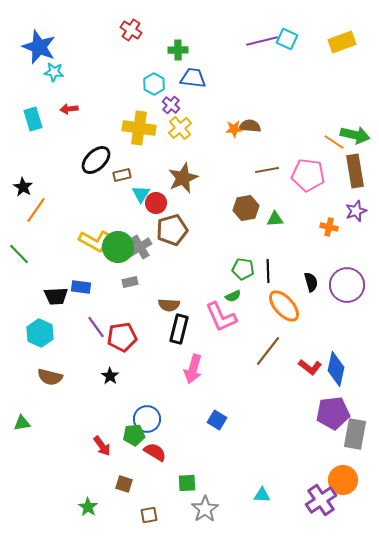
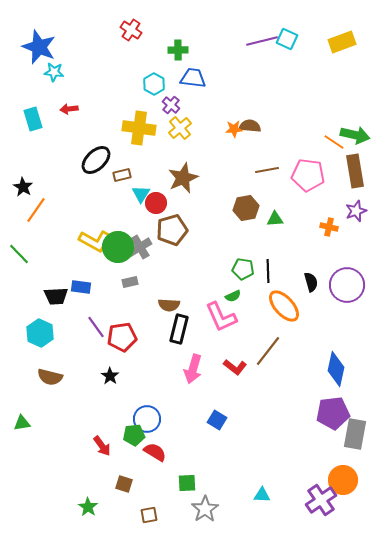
red L-shape at (310, 367): moved 75 px left
